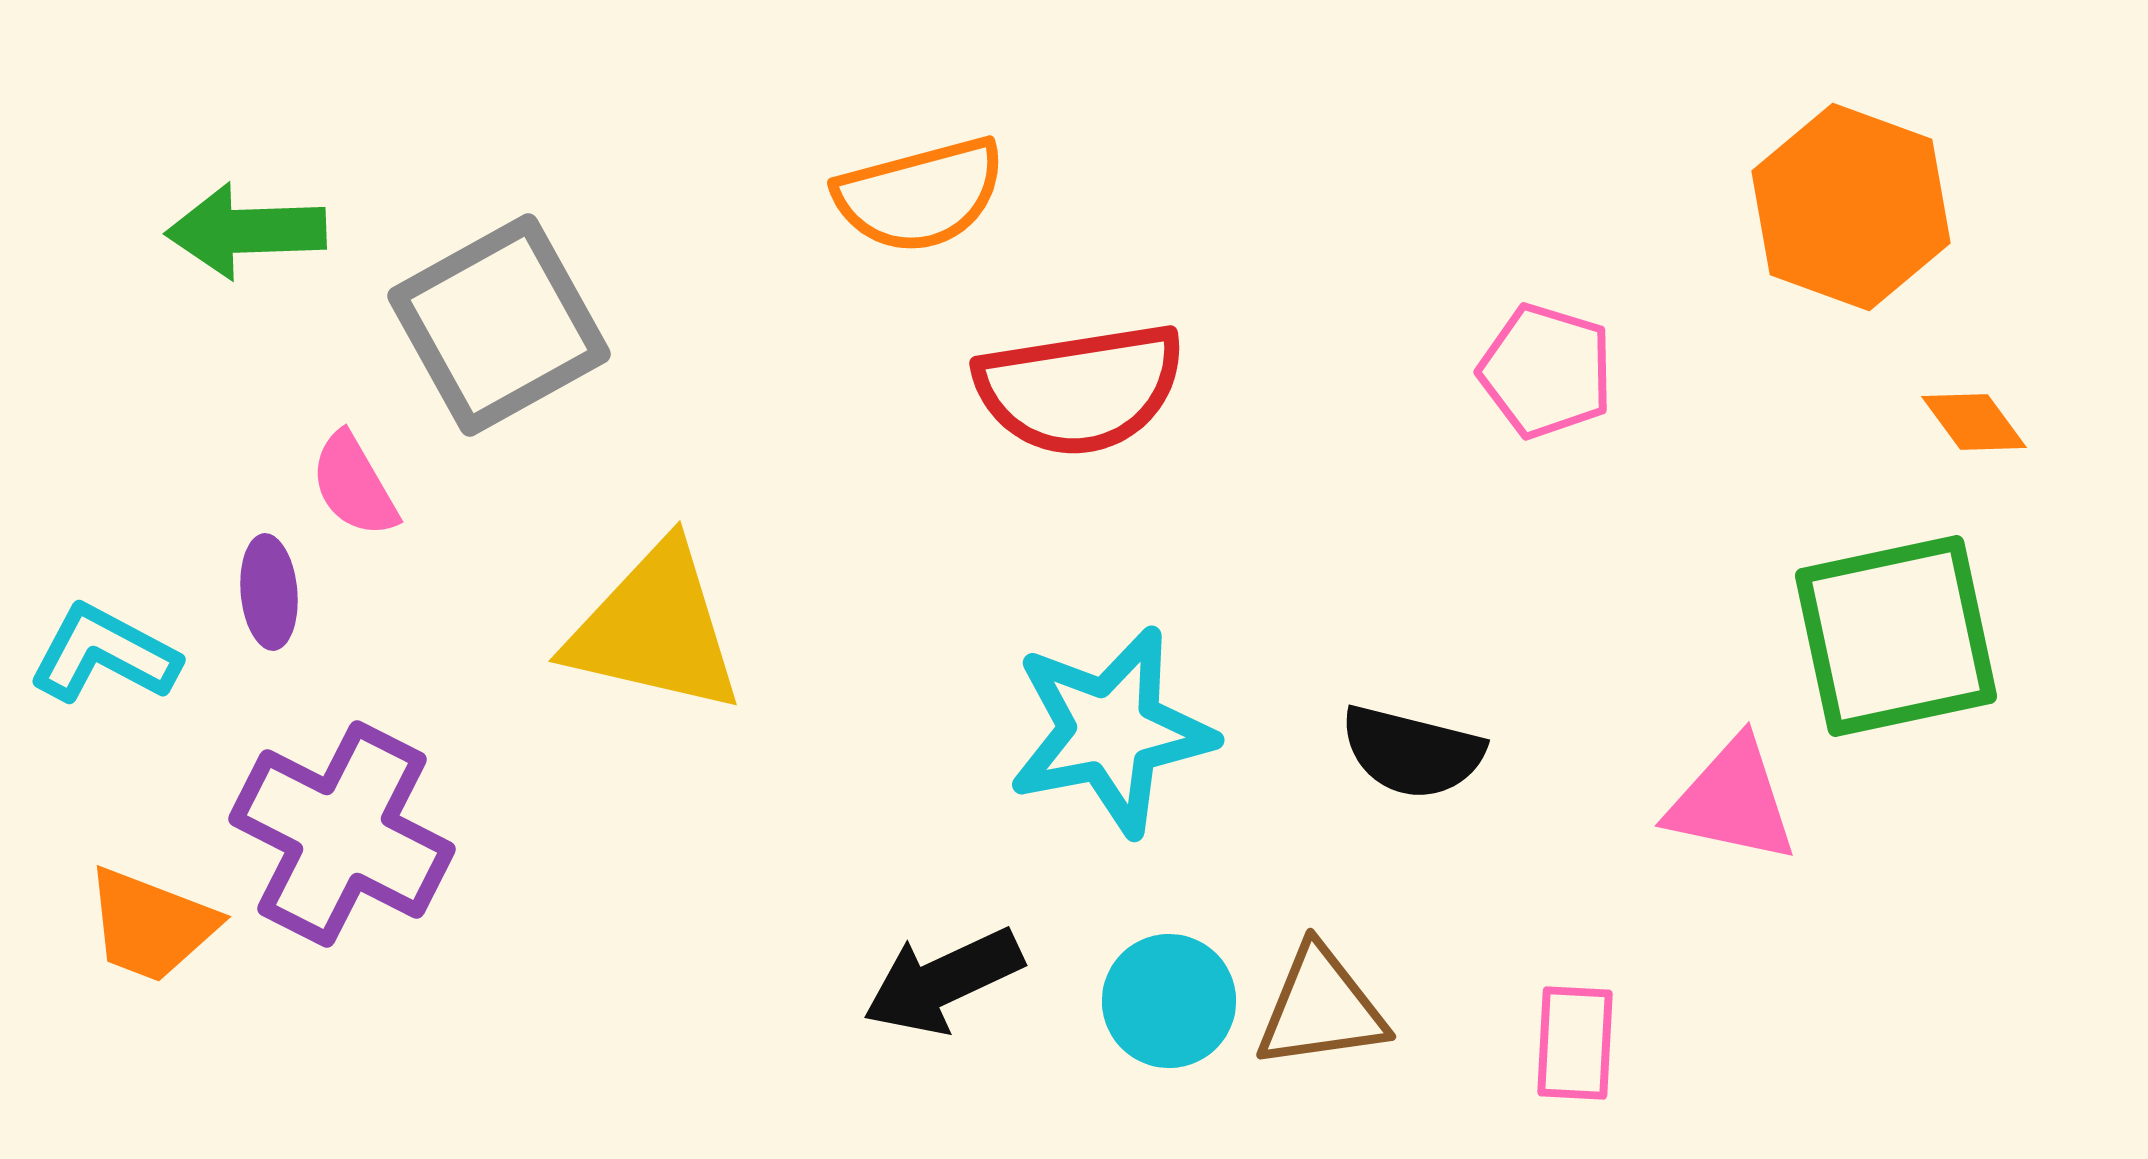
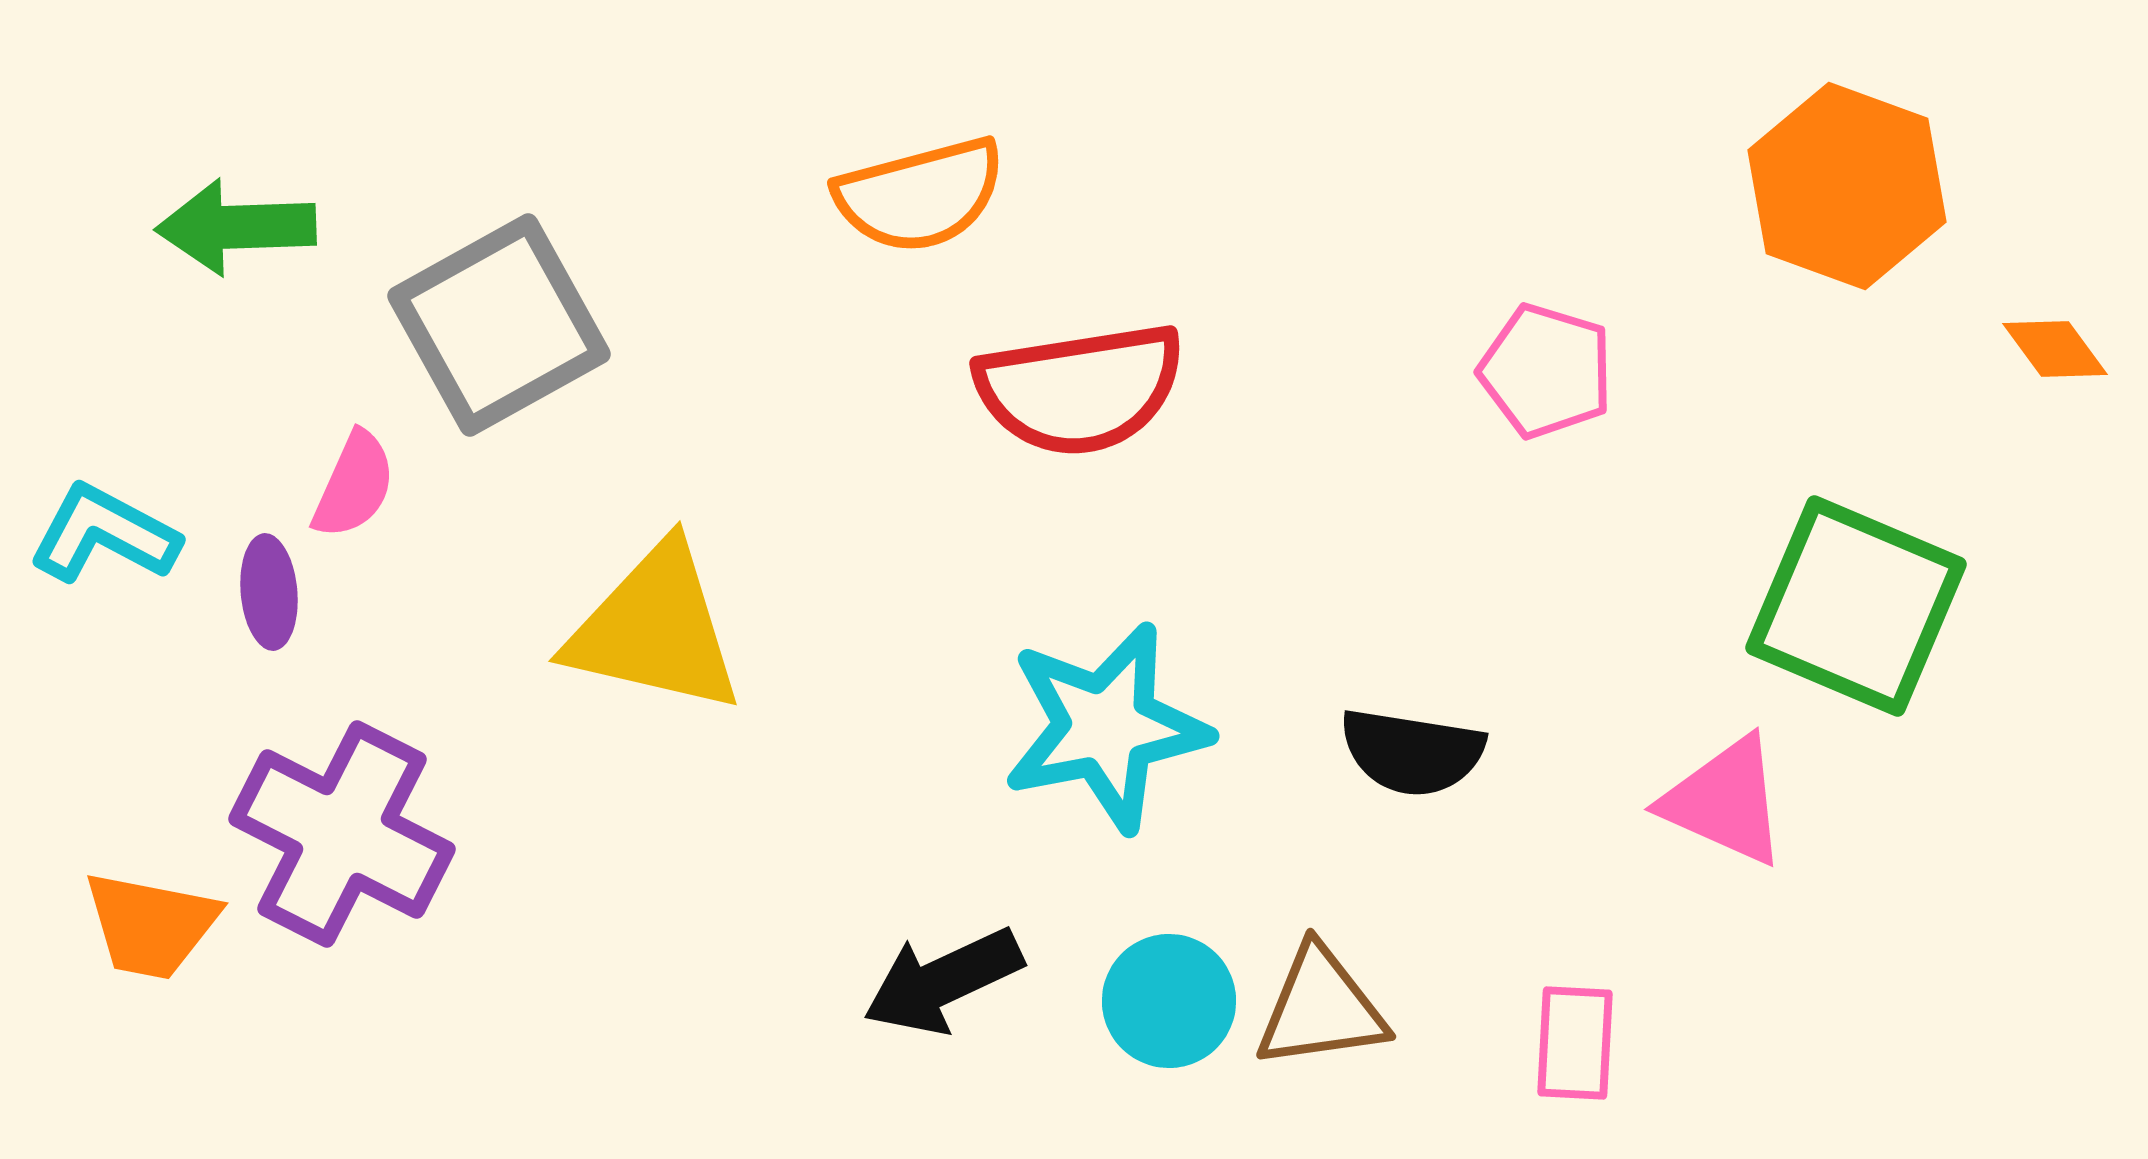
orange hexagon: moved 4 px left, 21 px up
green arrow: moved 10 px left, 4 px up
orange diamond: moved 81 px right, 73 px up
pink semicircle: rotated 126 degrees counterclockwise
green square: moved 40 px left, 30 px up; rotated 35 degrees clockwise
cyan L-shape: moved 120 px up
cyan star: moved 5 px left, 4 px up
black semicircle: rotated 5 degrees counterclockwise
pink triangle: moved 7 px left; rotated 12 degrees clockwise
orange trapezoid: rotated 10 degrees counterclockwise
